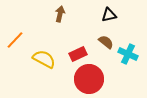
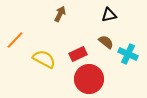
brown arrow: rotated 14 degrees clockwise
